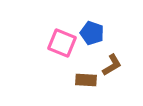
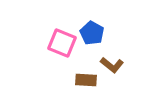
blue pentagon: rotated 10 degrees clockwise
brown L-shape: rotated 70 degrees clockwise
